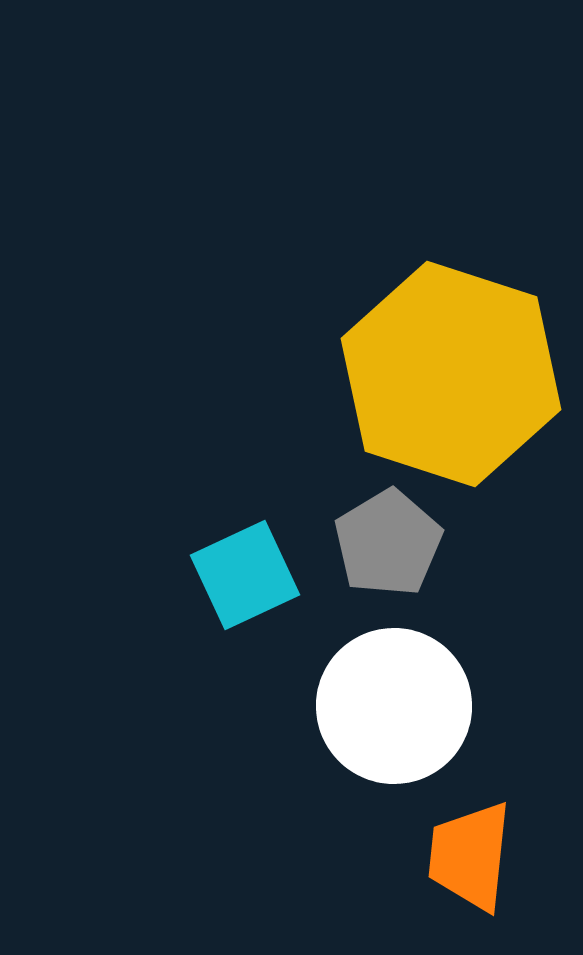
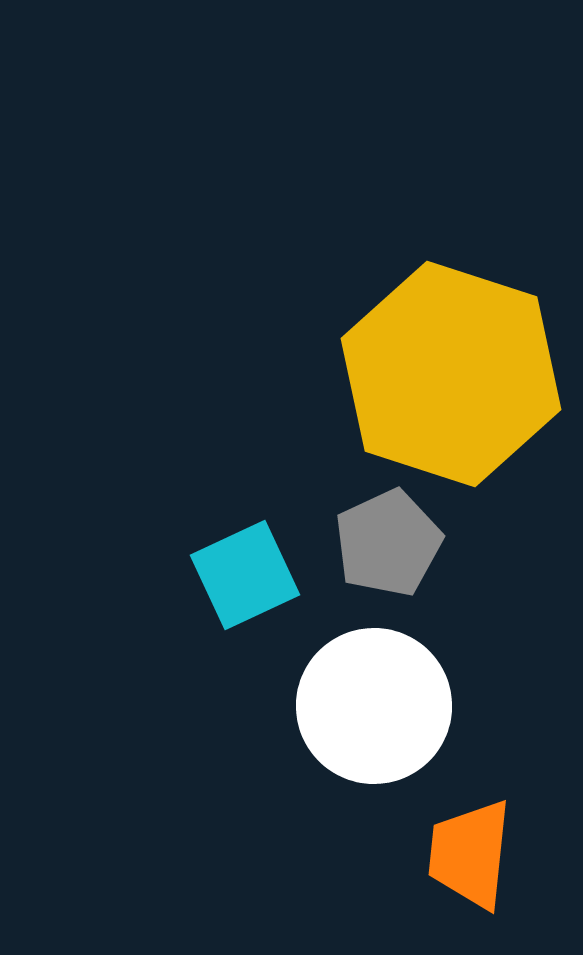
gray pentagon: rotated 6 degrees clockwise
white circle: moved 20 px left
orange trapezoid: moved 2 px up
